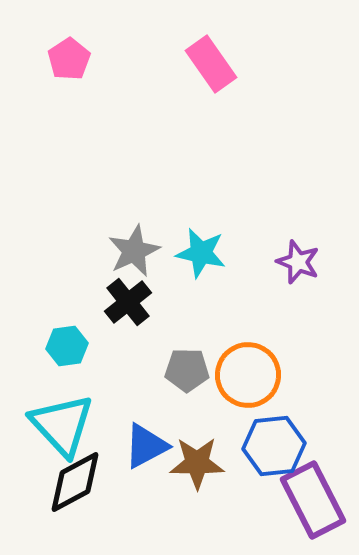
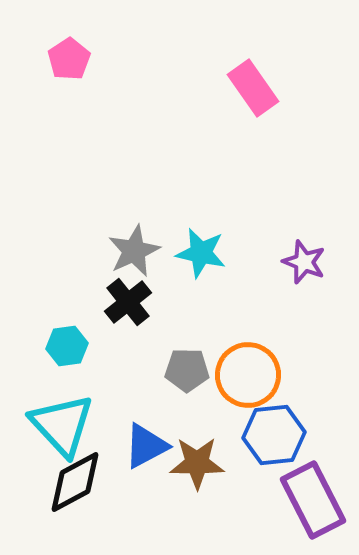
pink rectangle: moved 42 px right, 24 px down
purple star: moved 6 px right
blue hexagon: moved 11 px up
